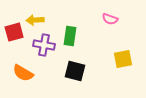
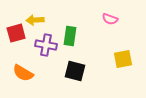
red square: moved 2 px right, 1 px down
purple cross: moved 2 px right
